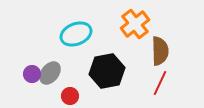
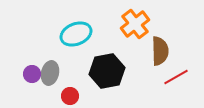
gray ellipse: rotated 25 degrees counterclockwise
red line: moved 16 px right, 6 px up; rotated 35 degrees clockwise
